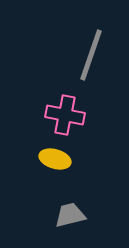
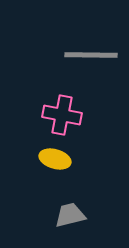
gray line: rotated 72 degrees clockwise
pink cross: moved 3 px left
